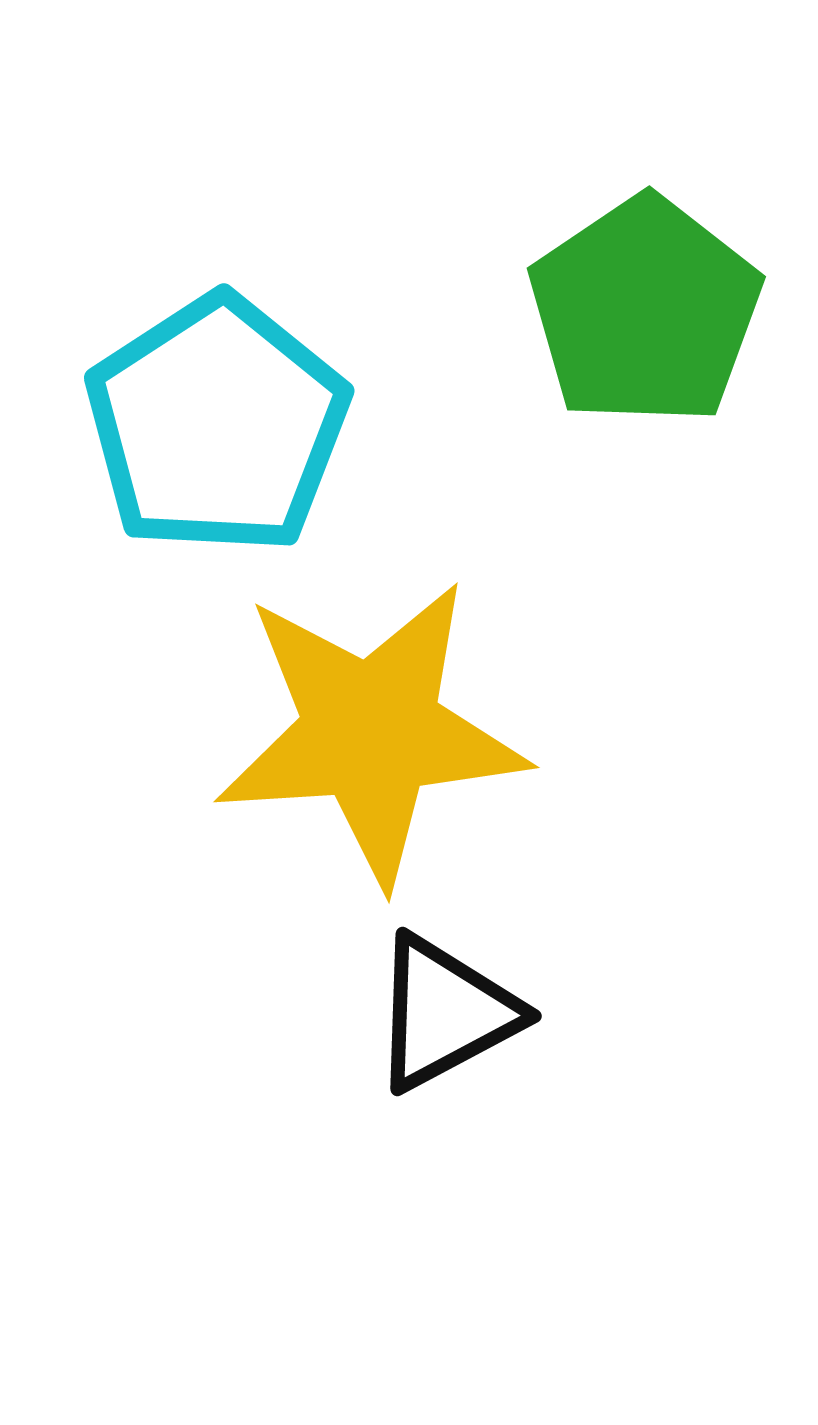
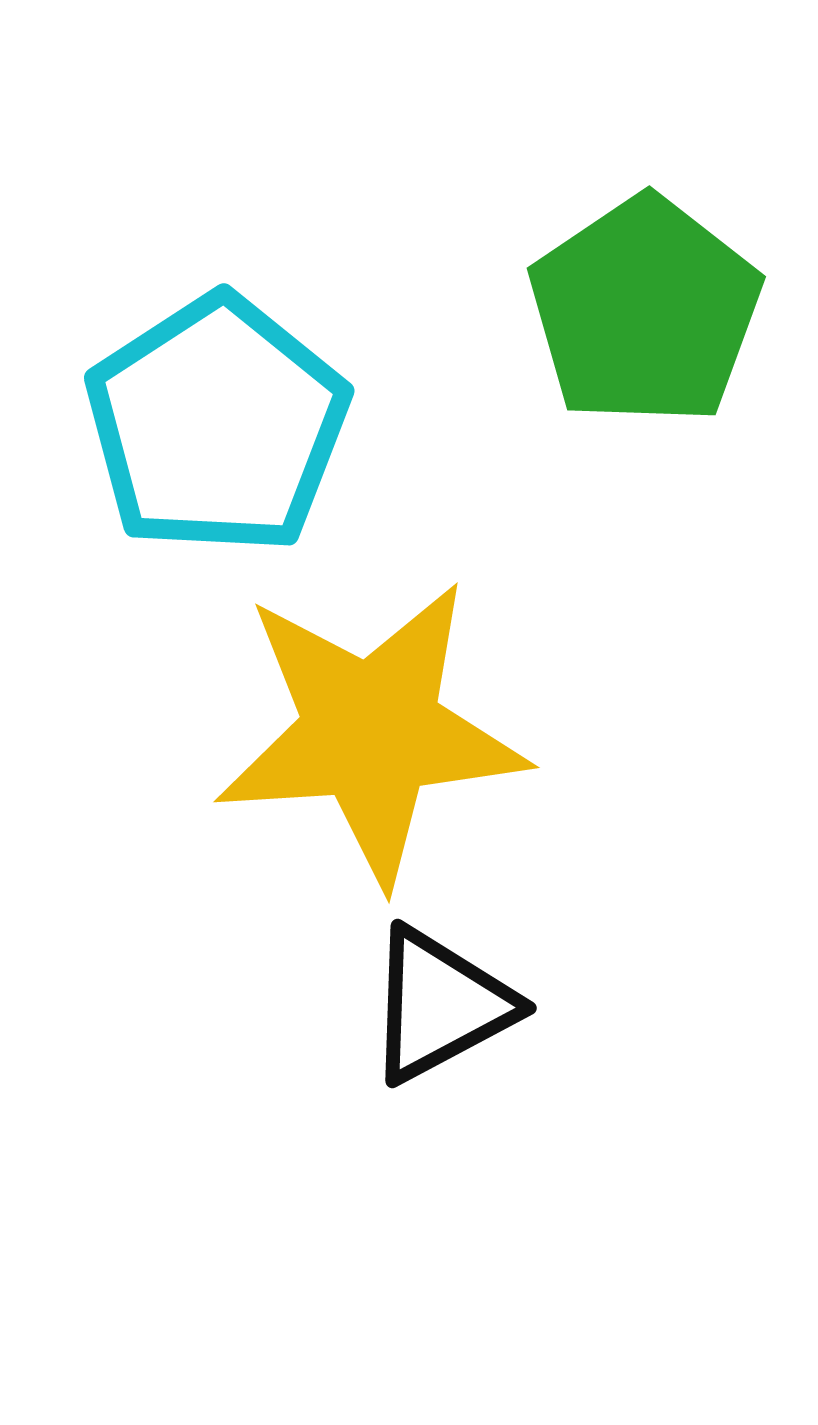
black triangle: moved 5 px left, 8 px up
